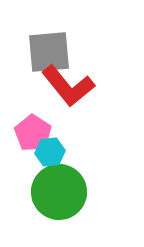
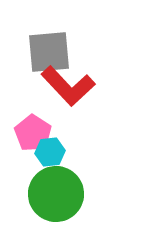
red L-shape: rotated 4 degrees counterclockwise
green circle: moved 3 px left, 2 px down
